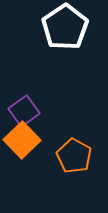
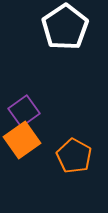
orange square: rotated 9 degrees clockwise
